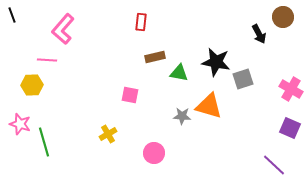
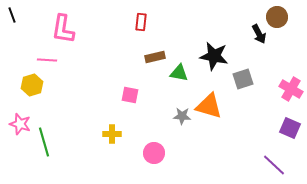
brown circle: moved 6 px left
pink L-shape: rotated 32 degrees counterclockwise
black star: moved 2 px left, 6 px up
yellow hexagon: rotated 15 degrees counterclockwise
yellow cross: moved 4 px right; rotated 30 degrees clockwise
